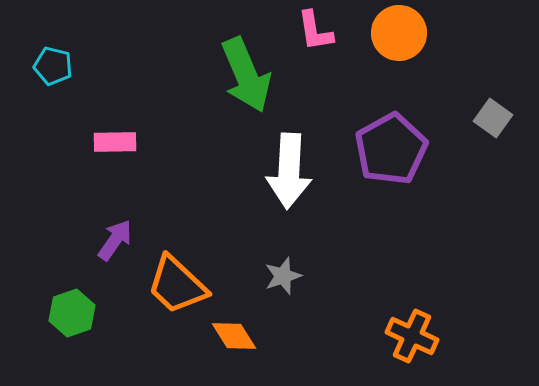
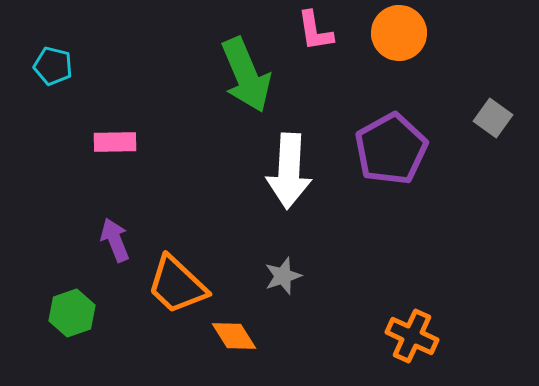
purple arrow: rotated 57 degrees counterclockwise
